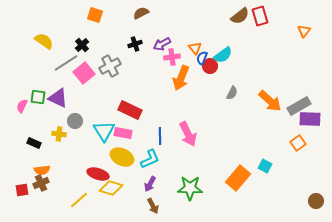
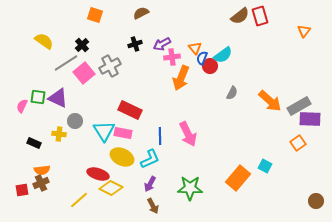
yellow diamond at (111, 188): rotated 10 degrees clockwise
